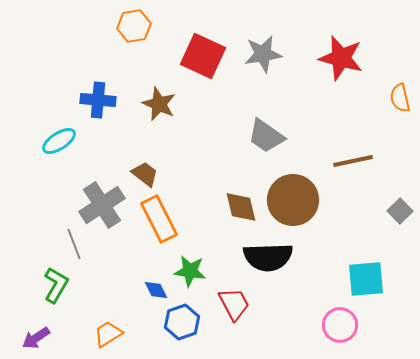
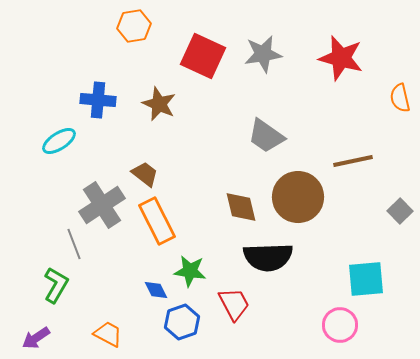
brown circle: moved 5 px right, 3 px up
orange rectangle: moved 2 px left, 2 px down
orange trapezoid: rotated 60 degrees clockwise
